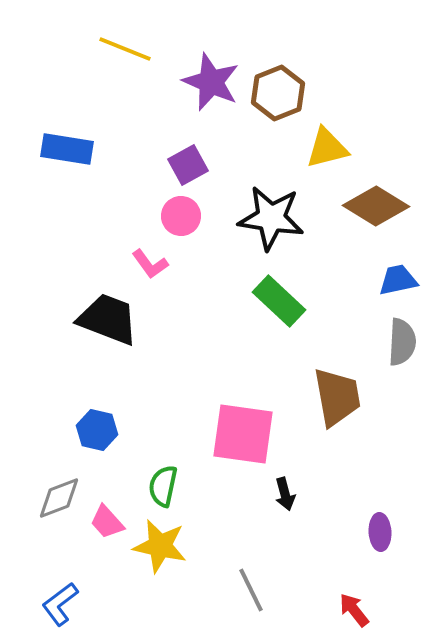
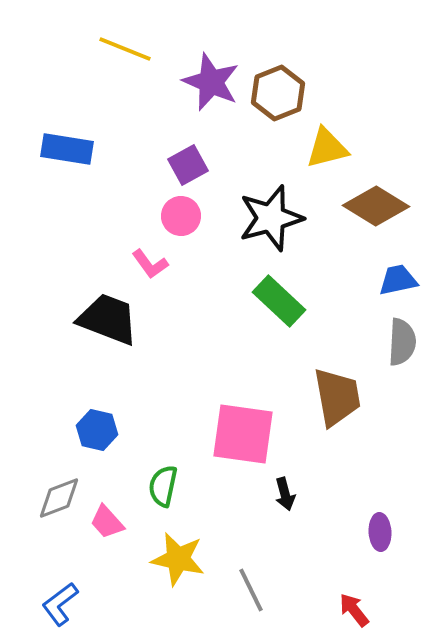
black star: rotated 24 degrees counterclockwise
yellow star: moved 18 px right, 13 px down
